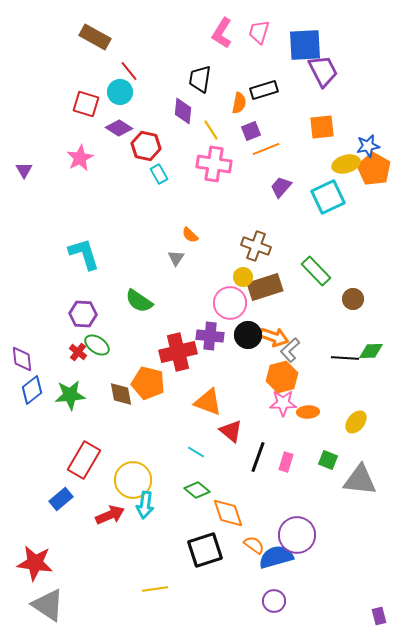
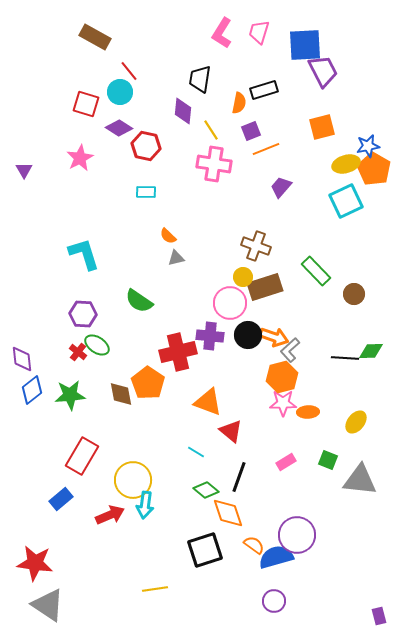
orange square at (322, 127): rotated 8 degrees counterclockwise
cyan rectangle at (159, 174): moved 13 px left, 18 px down; rotated 60 degrees counterclockwise
cyan square at (328, 197): moved 18 px right, 4 px down
orange semicircle at (190, 235): moved 22 px left, 1 px down
gray triangle at (176, 258): rotated 42 degrees clockwise
brown circle at (353, 299): moved 1 px right, 5 px up
orange pentagon at (148, 383): rotated 20 degrees clockwise
black line at (258, 457): moved 19 px left, 20 px down
red rectangle at (84, 460): moved 2 px left, 4 px up
pink rectangle at (286, 462): rotated 42 degrees clockwise
green diamond at (197, 490): moved 9 px right
